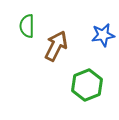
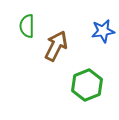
blue star: moved 4 px up
